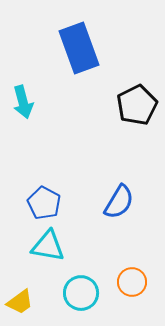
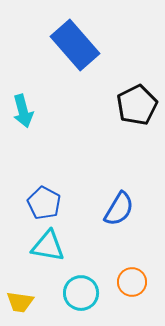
blue rectangle: moved 4 px left, 3 px up; rotated 21 degrees counterclockwise
cyan arrow: moved 9 px down
blue semicircle: moved 7 px down
yellow trapezoid: rotated 44 degrees clockwise
